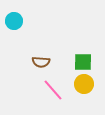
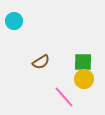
brown semicircle: rotated 36 degrees counterclockwise
yellow circle: moved 5 px up
pink line: moved 11 px right, 7 px down
